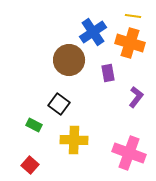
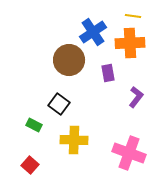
orange cross: rotated 20 degrees counterclockwise
